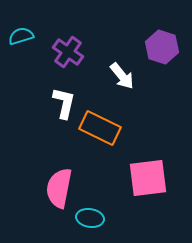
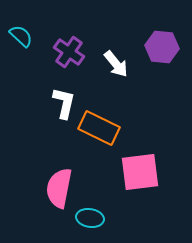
cyan semicircle: rotated 60 degrees clockwise
purple hexagon: rotated 12 degrees counterclockwise
purple cross: moved 1 px right
white arrow: moved 6 px left, 12 px up
orange rectangle: moved 1 px left
pink square: moved 8 px left, 6 px up
